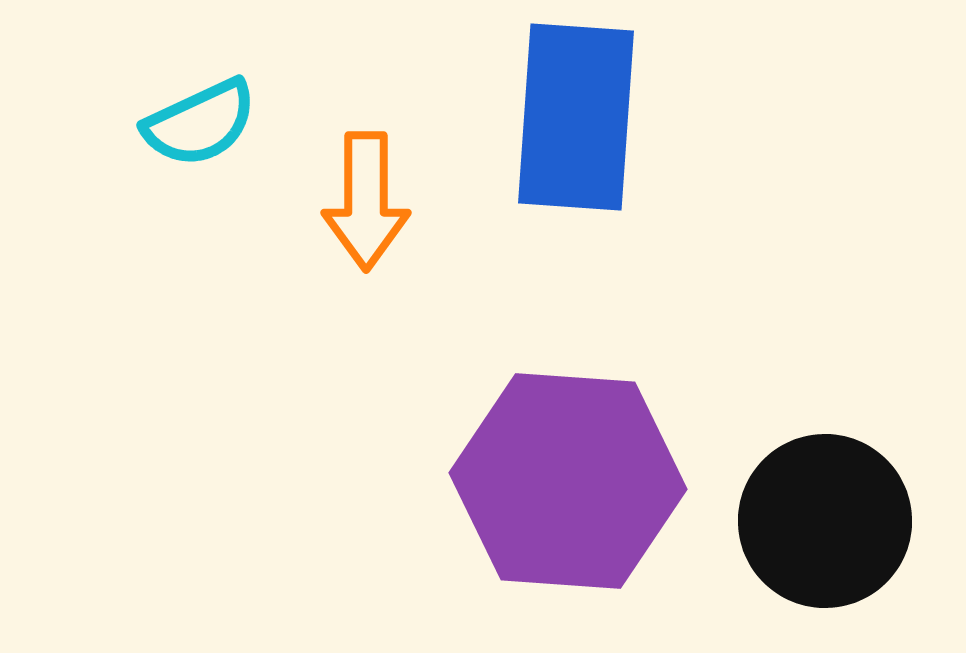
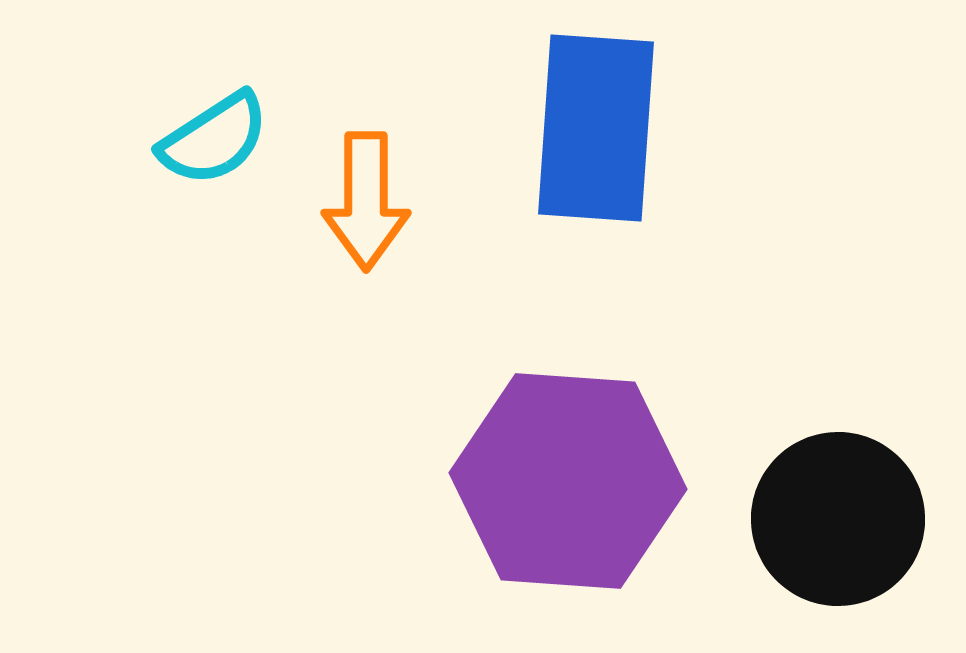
blue rectangle: moved 20 px right, 11 px down
cyan semicircle: moved 14 px right, 16 px down; rotated 8 degrees counterclockwise
black circle: moved 13 px right, 2 px up
